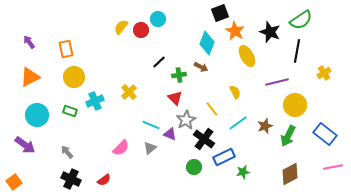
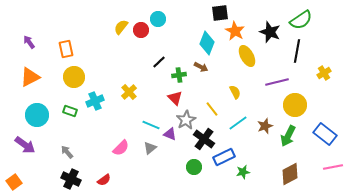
black square at (220, 13): rotated 12 degrees clockwise
